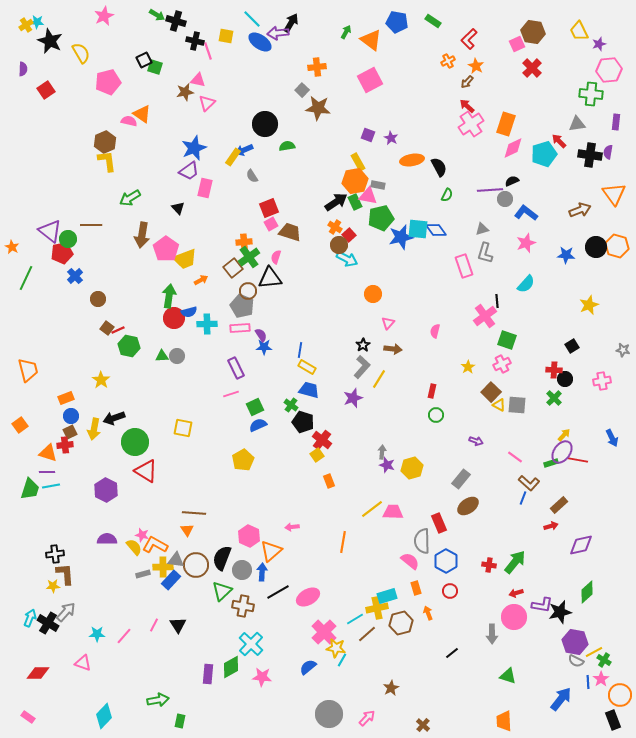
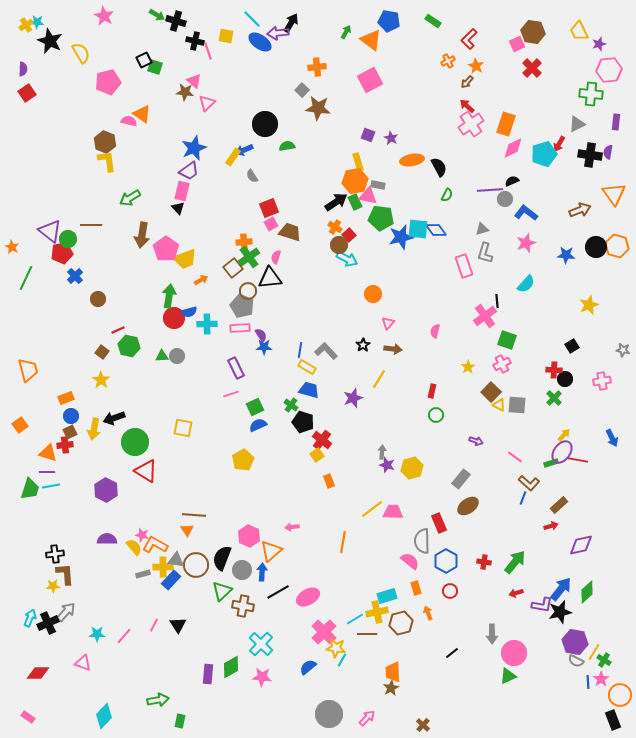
pink star at (104, 16): rotated 18 degrees counterclockwise
blue pentagon at (397, 22): moved 8 px left, 1 px up
pink triangle at (198, 80): moved 4 px left, 1 px down; rotated 28 degrees clockwise
red square at (46, 90): moved 19 px left, 3 px down
brown star at (185, 92): rotated 18 degrees clockwise
gray triangle at (577, 124): rotated 18 degrees counterclockwise
red arrow at (559, 141): moved 3 px down; rotated 105 degrees counterclockwise
brown hexagon at (105, 142): rotated 15 degrees counterclockwise
yellow rectangle at (358, 162): rotated 12 degrees clockwise
pink rectangle at (205, 188): moved 23 px left, 3 px down
green pentagon at (381, 218): rotated 20 degrees clockwise
brown square at (107, 328): moved 5 px left, 24 px down
gray L-shape at (362, 367): moved 36 px left, 16 px up; rotated 85 degrees counterclockwise
brown line at (194, 513): moved 2 px down
red cross at (489, 565): moved 5 px left, 3 px up
yellow cross at (377, 608): moved 4 px down
pink circle at (514, 617): moved 36 px down
black cross at (48, 623): rotated 35 degrees clockwise
brown line at (367, 634): rotated 42 degrees clockwise
cyan cross at (251, 644): moved 10 px right
yellow line at (594, 652): rotated 30 degrees counterclockwise
green triangle at (508, 676): rotated 42 degrees counterclockwise
blue arrow at (561, 699): moved 110 px up
orange trapezoid at (504, 721): moved 111 px left, 49 px up
